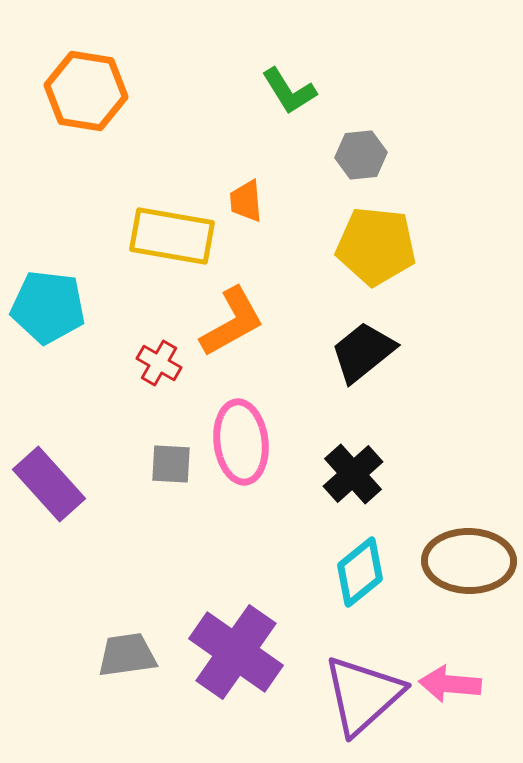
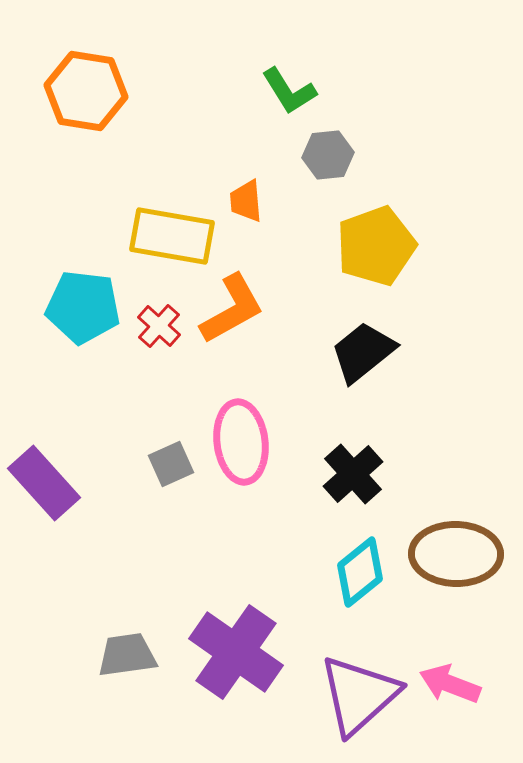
gray hexagon: moved 33 px left
yellow pentagon: rotated 26 degrees counterclockwise
cyan pentagon: moved 35 px right
orange L-shape: moved 13 px up
red cross: moved 37 px up; rotated 12 degrees clockwise
gray square: rotated 27 degrees counterclockwise
purple rectangle: moved 5 px left, 1 px up
brown ellipse: moved 13 px left, 7 px up
pink arrow: rotated 16 degrees clockwise
purple triangle: moved 4 px left
